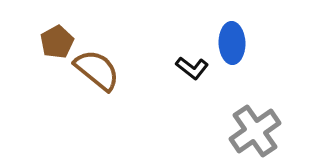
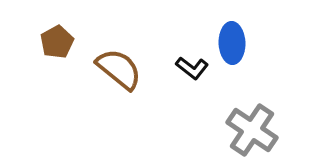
brown semicircle: moved 22 px right, 1 px up
gray cross: moved 3 px left, 1 px up; rotated 21 degrees counterclockwise
